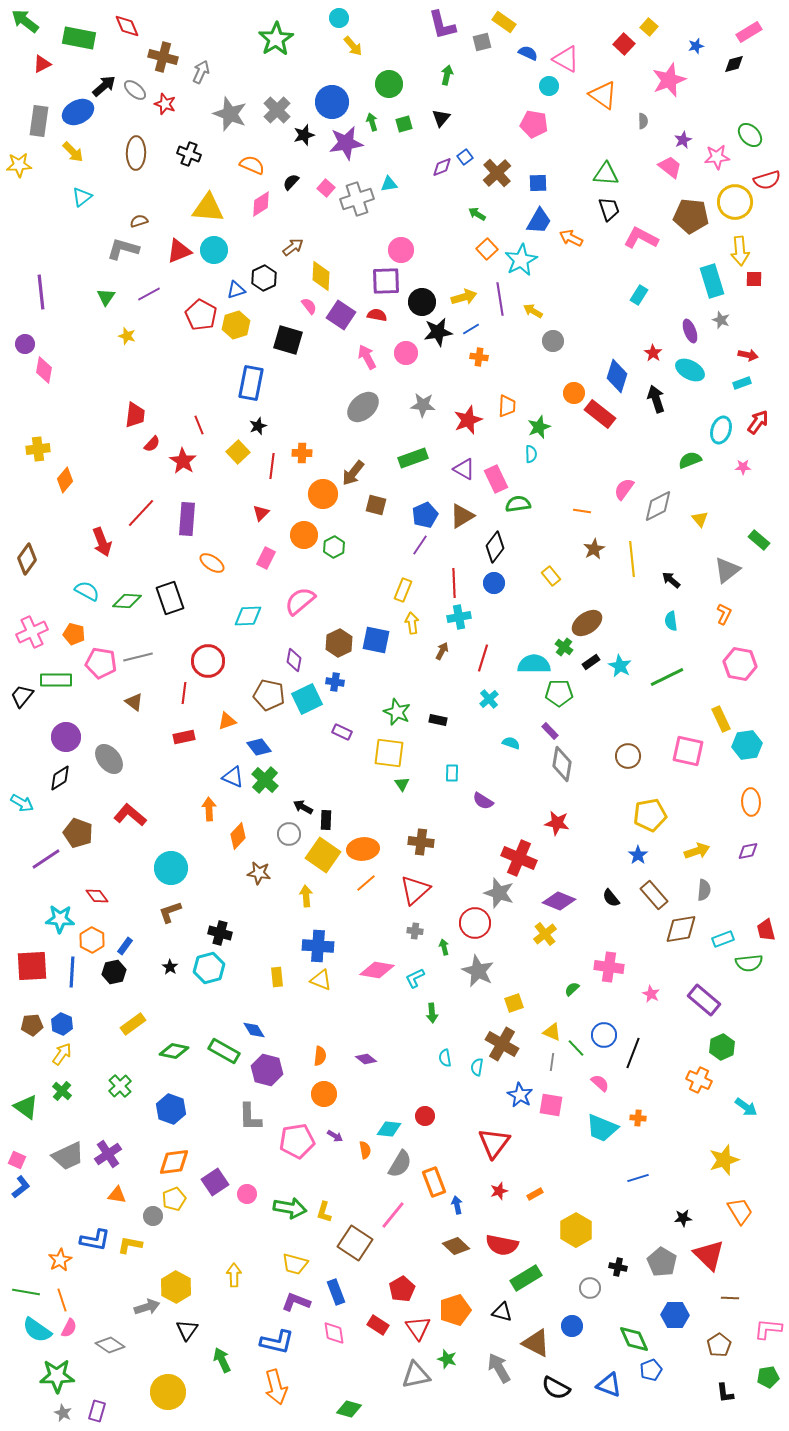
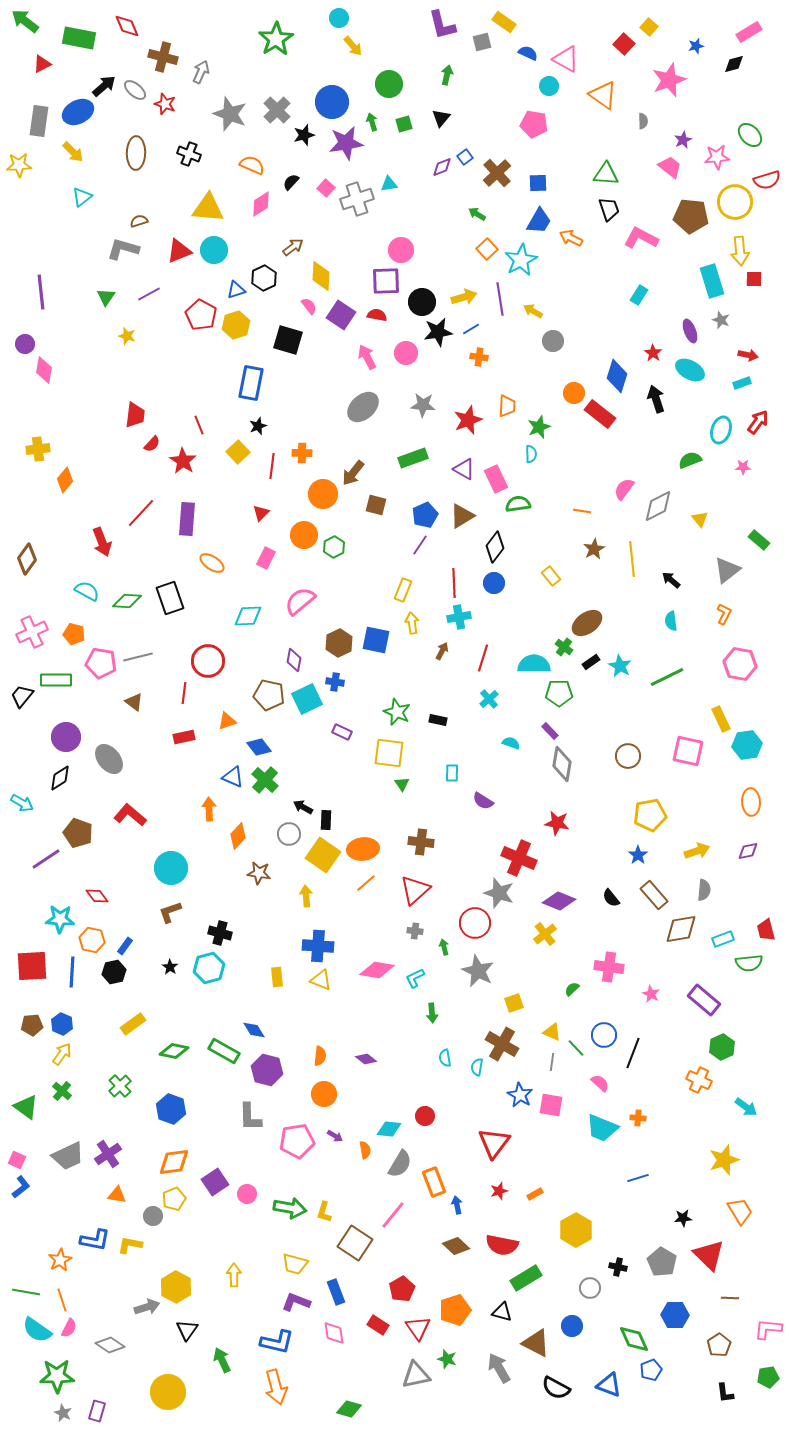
orange hexagon at (92, 940): rotated 15 degrees counterclockwise
